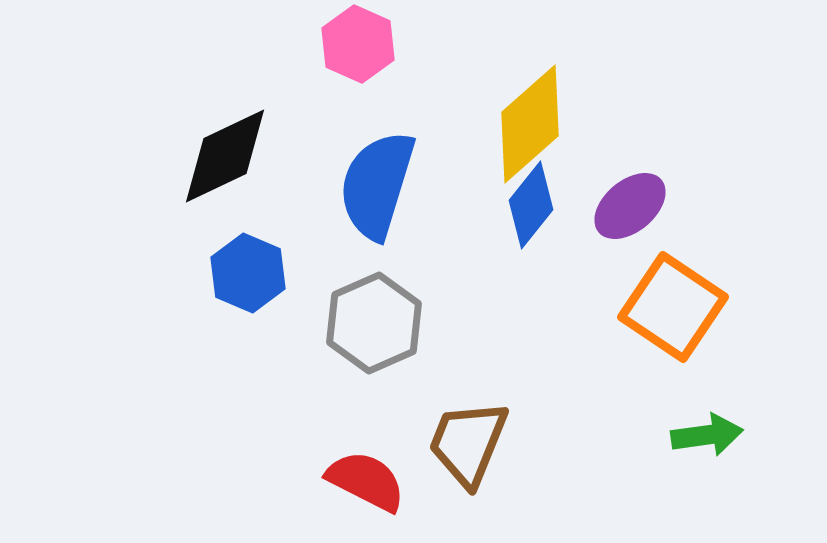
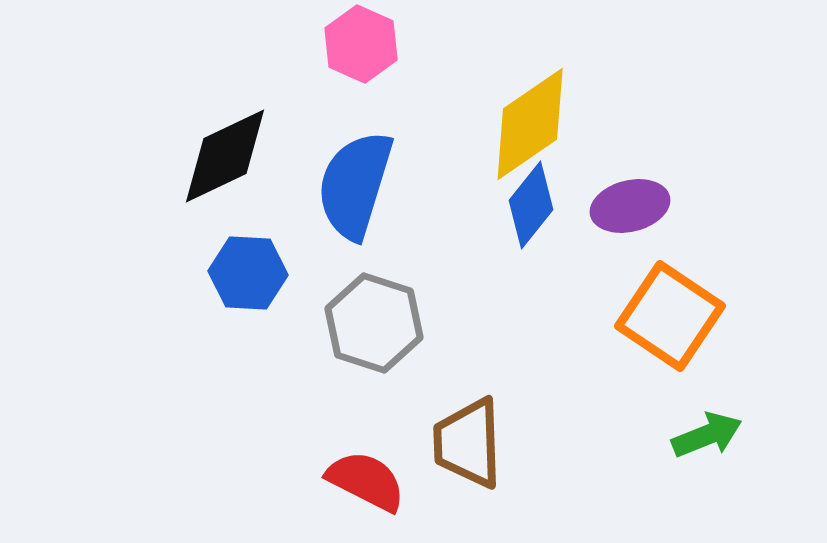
pink hexagon: moved 3 px right
yellow diamond: rotated 7 degrees clockwise
blue semicircle: moved 22 px left
purple ellipse: rotated 26 degrees clockwise
blue hexagon: rotated 20 degrees counterclockwise
orange square: moved 3 px left, 9 px down
gray hexagon: rotated 18 degrees counterclockwise
green arrow: rotated 14 degrees counterclockwise
brown trapezoid: rotated 24 degrees counterclockwise
